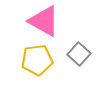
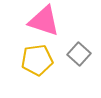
pink triangle: rotated 12 degrees counterclockwise
